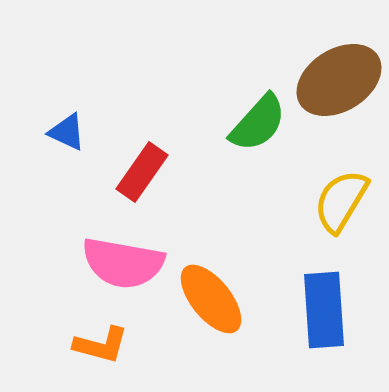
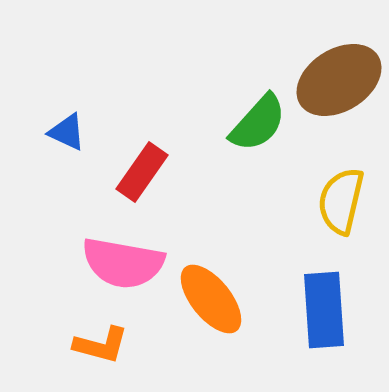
yellow semicircle: rotated 18 degrees counterclockwise
